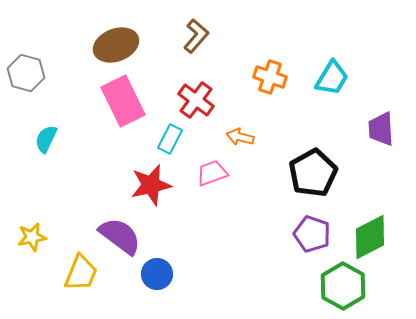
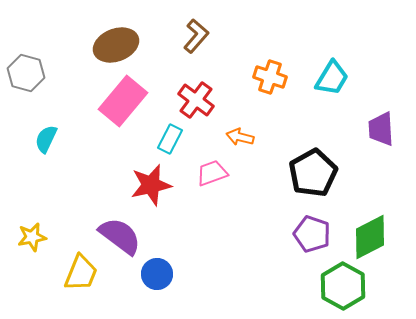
pink rectangle: rotated 66 degrees clockwise
